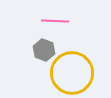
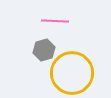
gray hexagon: rotated 25 degrees clockwise
